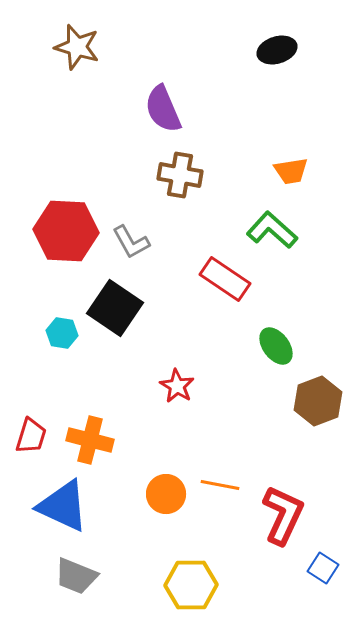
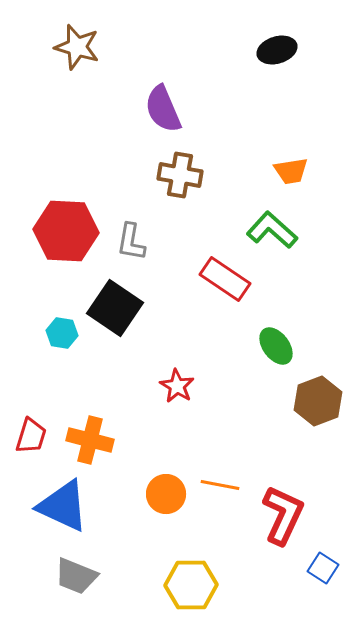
gray L-shape: rotated 39 degrees clockwise
